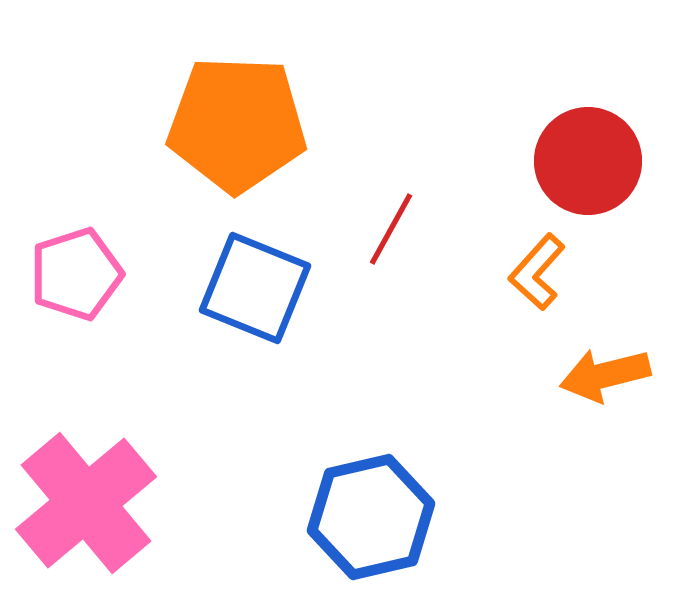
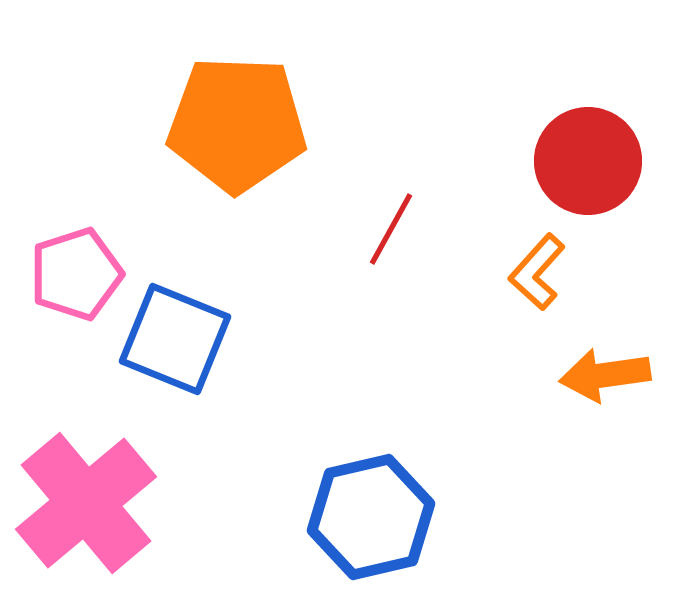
blue square: moved 80 px left, 51 px down
orange arrow: rotated 6 degrees clockwise
